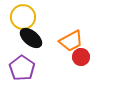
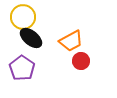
red circle: moved 4 px down
